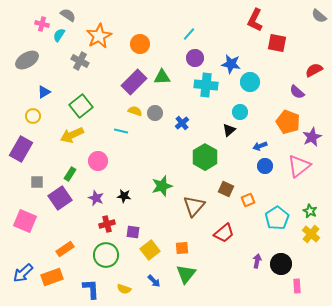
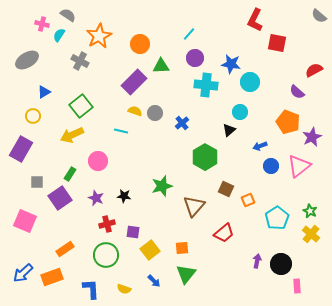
green triangle at (162, 77): moved 1 px left, 11 px up
blue circle at (265, 166): moved 6 px right
